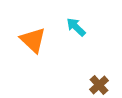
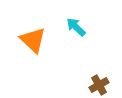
brown cross: rotated 12 degrees clockwise
